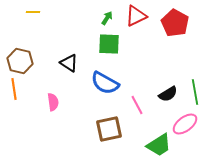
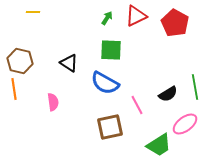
green square: moved 2 px right, 6 px down
green line: moved 5 px up
brown square: moved 1 px right, 2 px up
